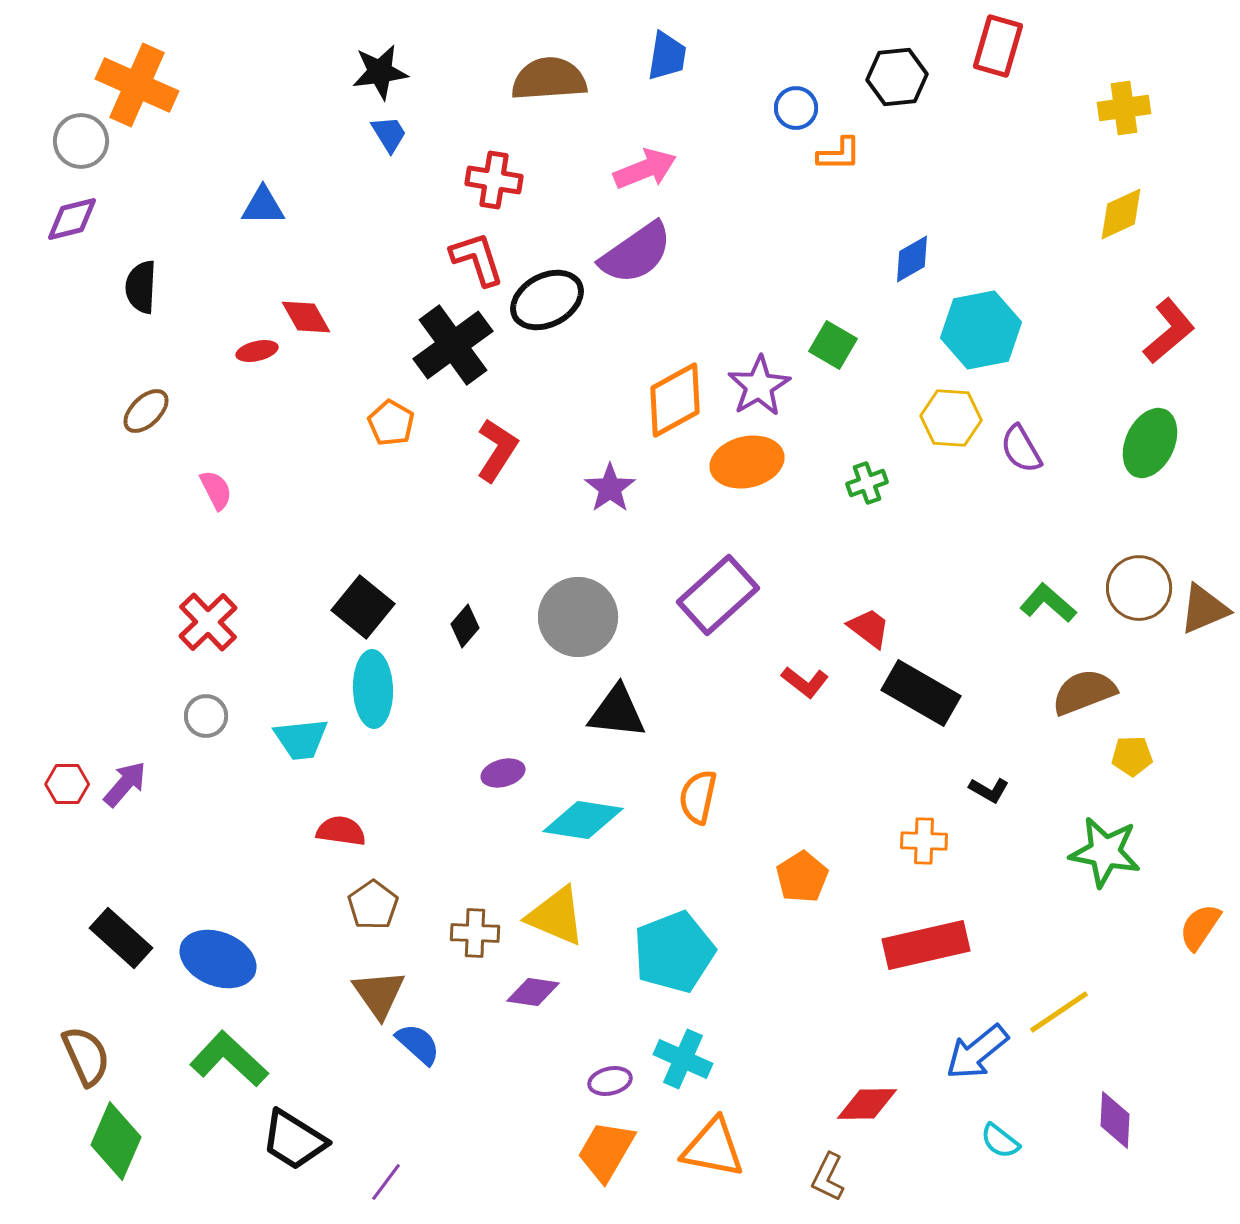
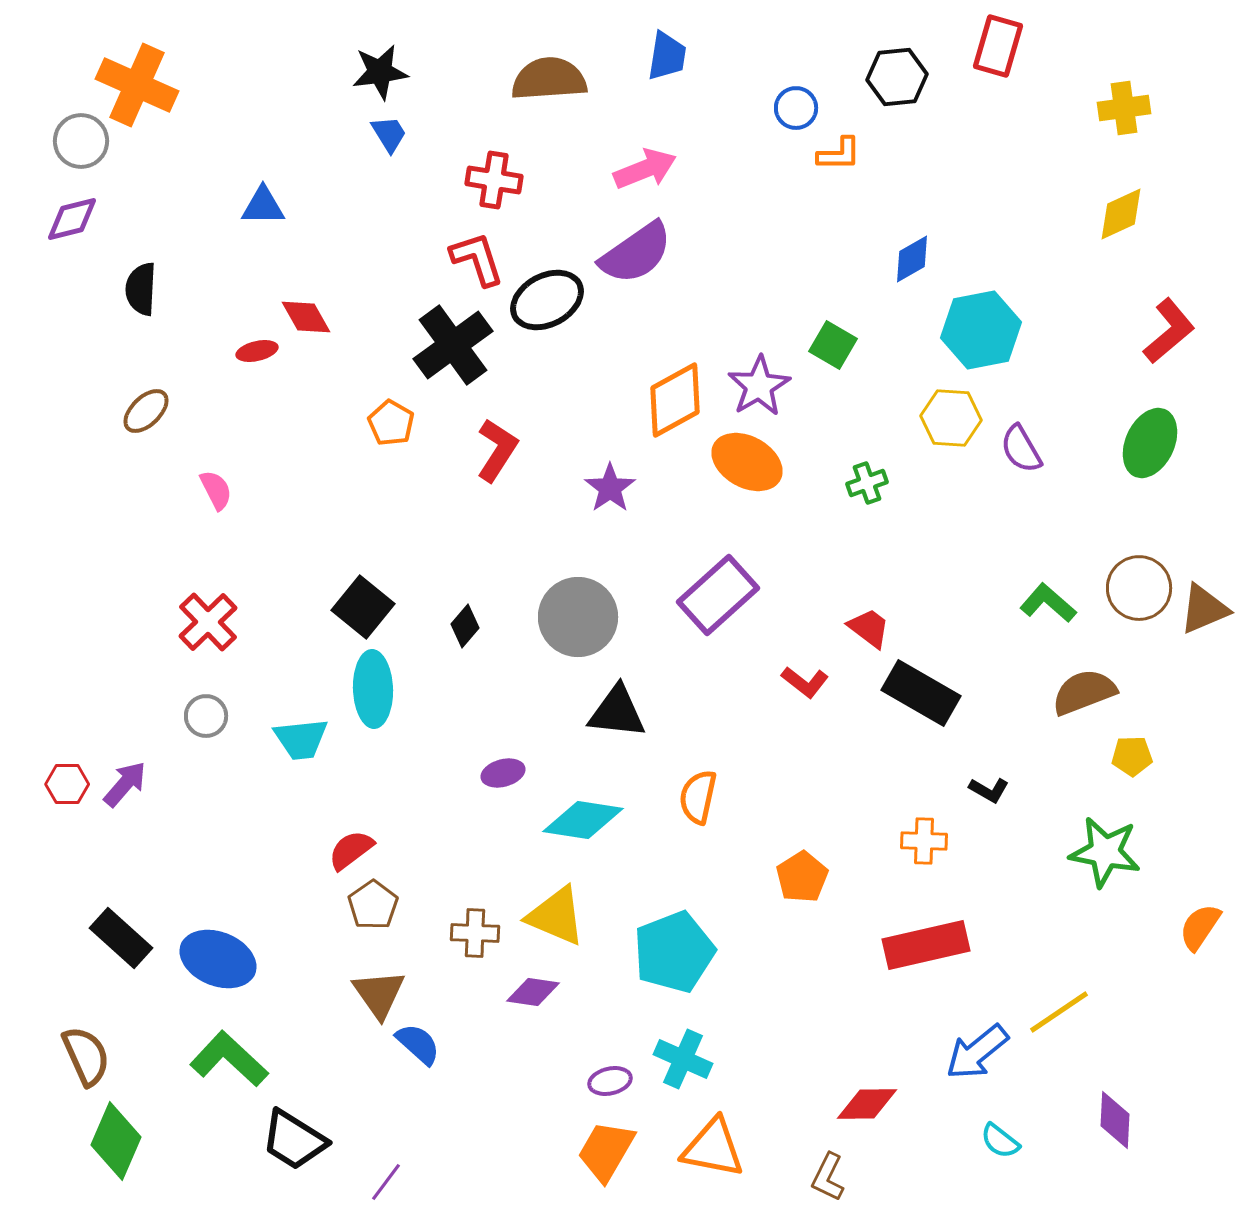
black semicircle at (141, 287): moved 2 px down
orange ellipse at (747, 462): rotated 42 degrees clockwise
red semicircle at (341, 831): moved 10 px right, 19 px down; rotated 45 degrees counterclockwise
